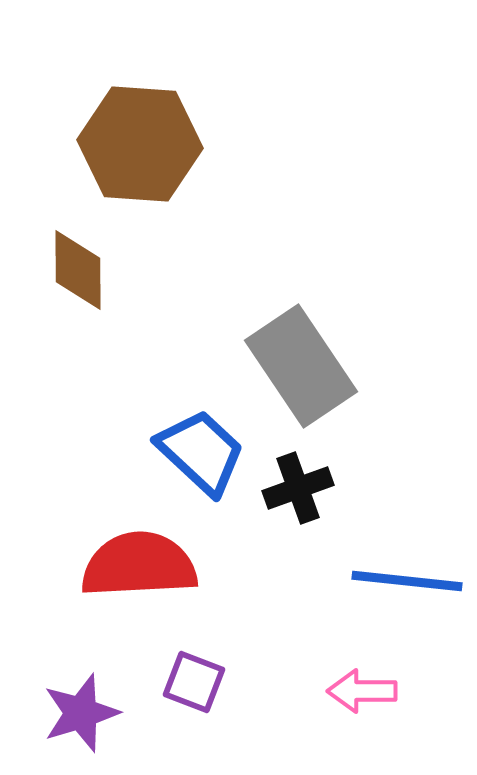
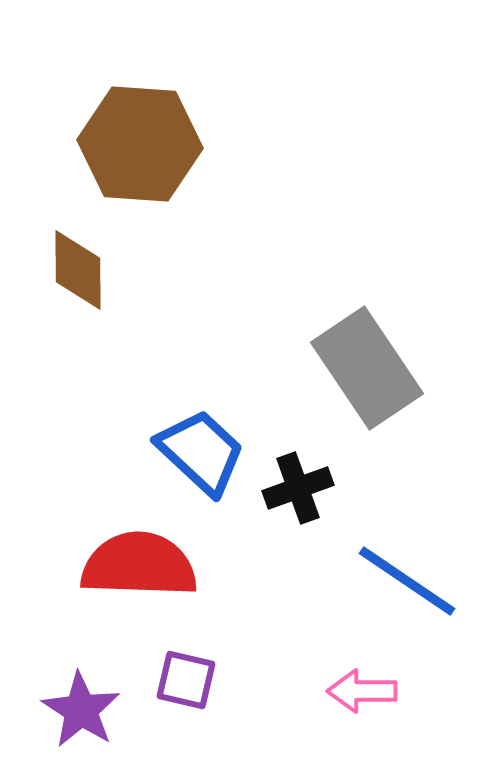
gray rectangle: moved 66 px right, 2 px down
red semicircle: rotated 5 degrees clockwise
blue line: rotated 28 degrees clockwise
purple square: moved 8 px left, 2 px up; rotated 8 degrees counterclockwise
purple star: moved 3 px up; rotated 22 degrees counterclockwise
